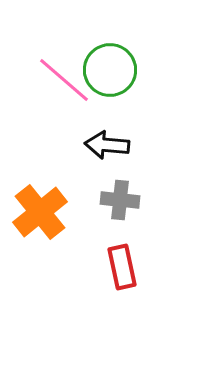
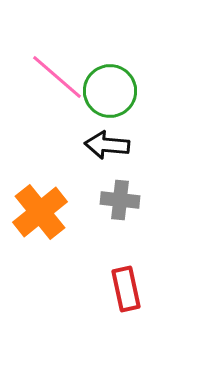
green circle: moved 21 px down
pink line: moved 7 px left, 3 px up
red rectangle: moved 4 px right, 22 px down
